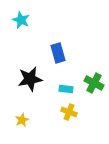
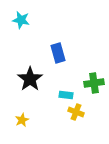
cyan star: rotated 12 degrees counterclockwise
black star: rotated 25 degrees counterclockwise
green cross: rotated 36 degrees counterclockwise
cyan rectangle: moved 6 px down
yellow cross: moved 7 px right
